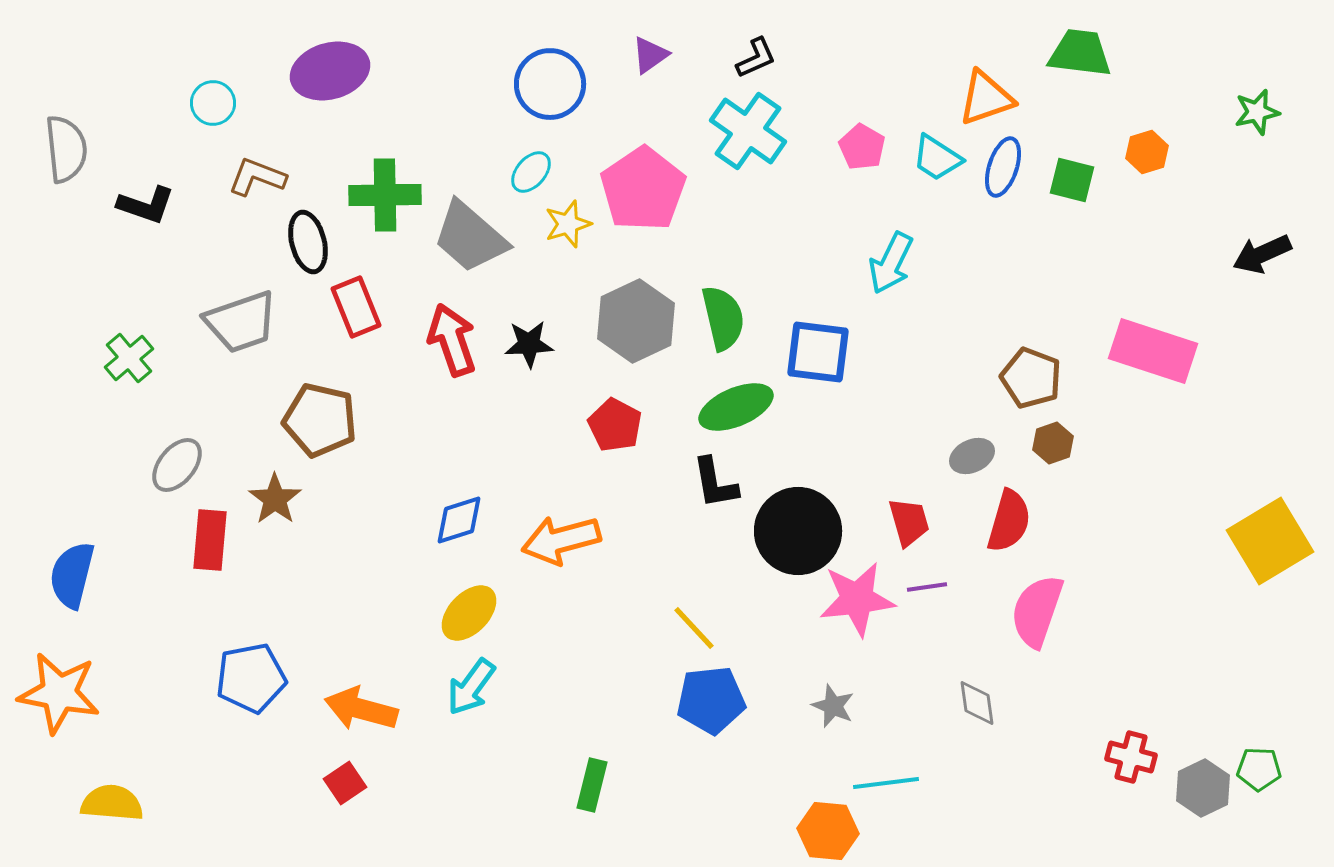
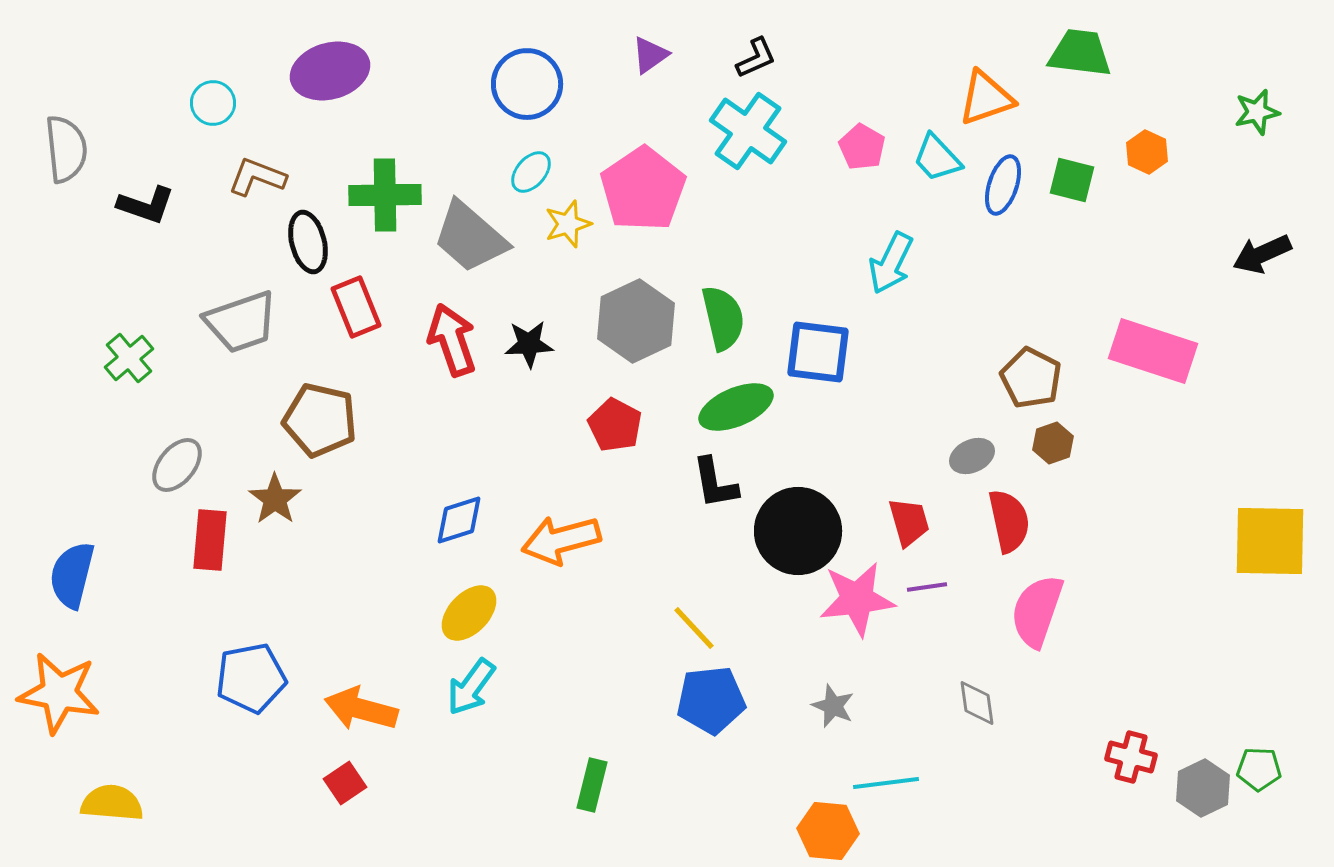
blue circle at (550, 84): moved 23 px left
orange hexagon at (1147, 152): rotated 18 degrees counterclockwise
cyan trapezoid at (937, 158): rotated 14 degrees clockwise
blue ellipse at (1003, 167): moved 18 px down
brown pentagon at (1031, 378): rotated 6 degrees clockwise
red semicircle at (1009, 521): rotated 28 degrees counterclockwise
yellow square at (1270, 541): rotated 32 degrees clockwise
